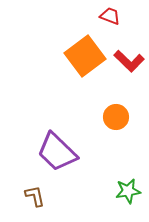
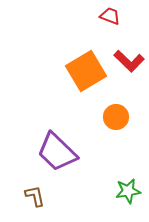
orange square: moved 1 px right, 15 px down; rotated 6 degrees clockwise
